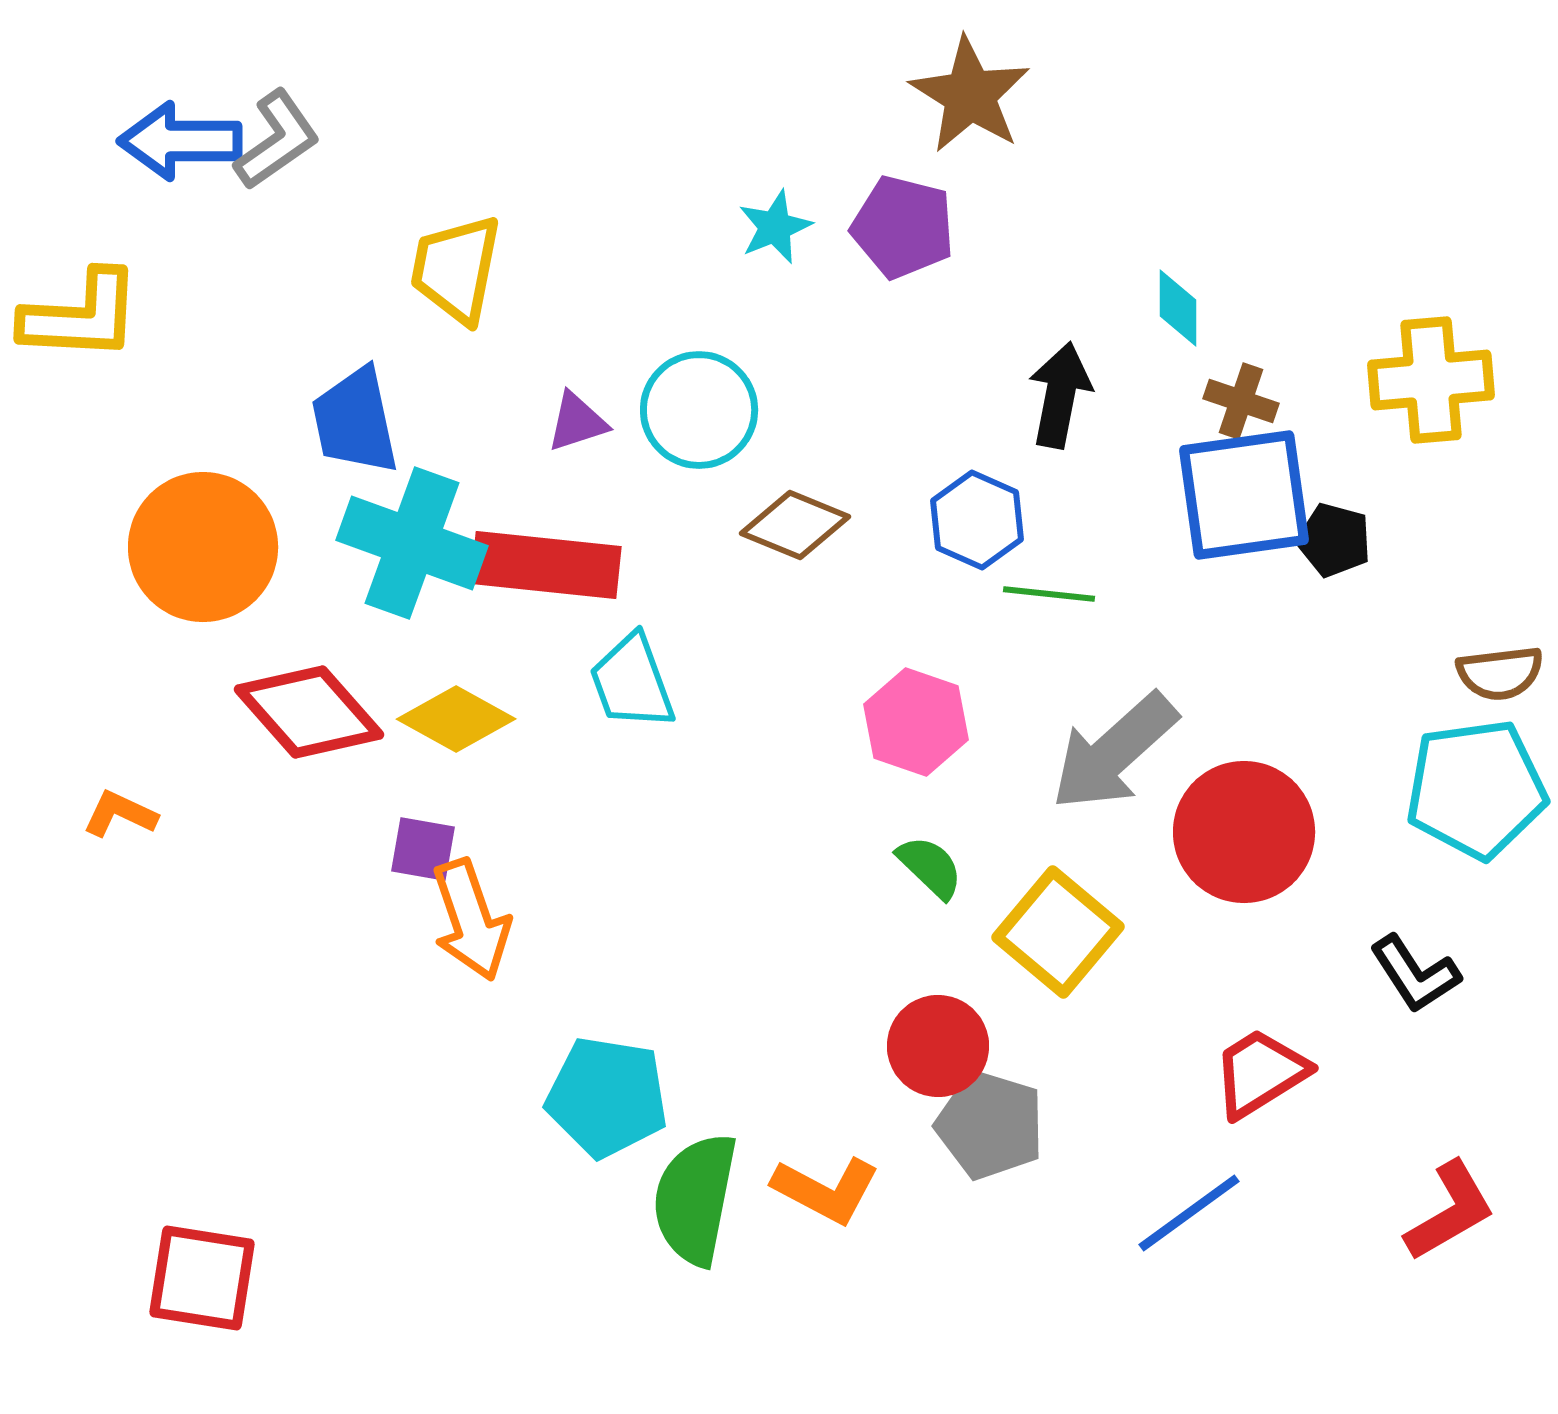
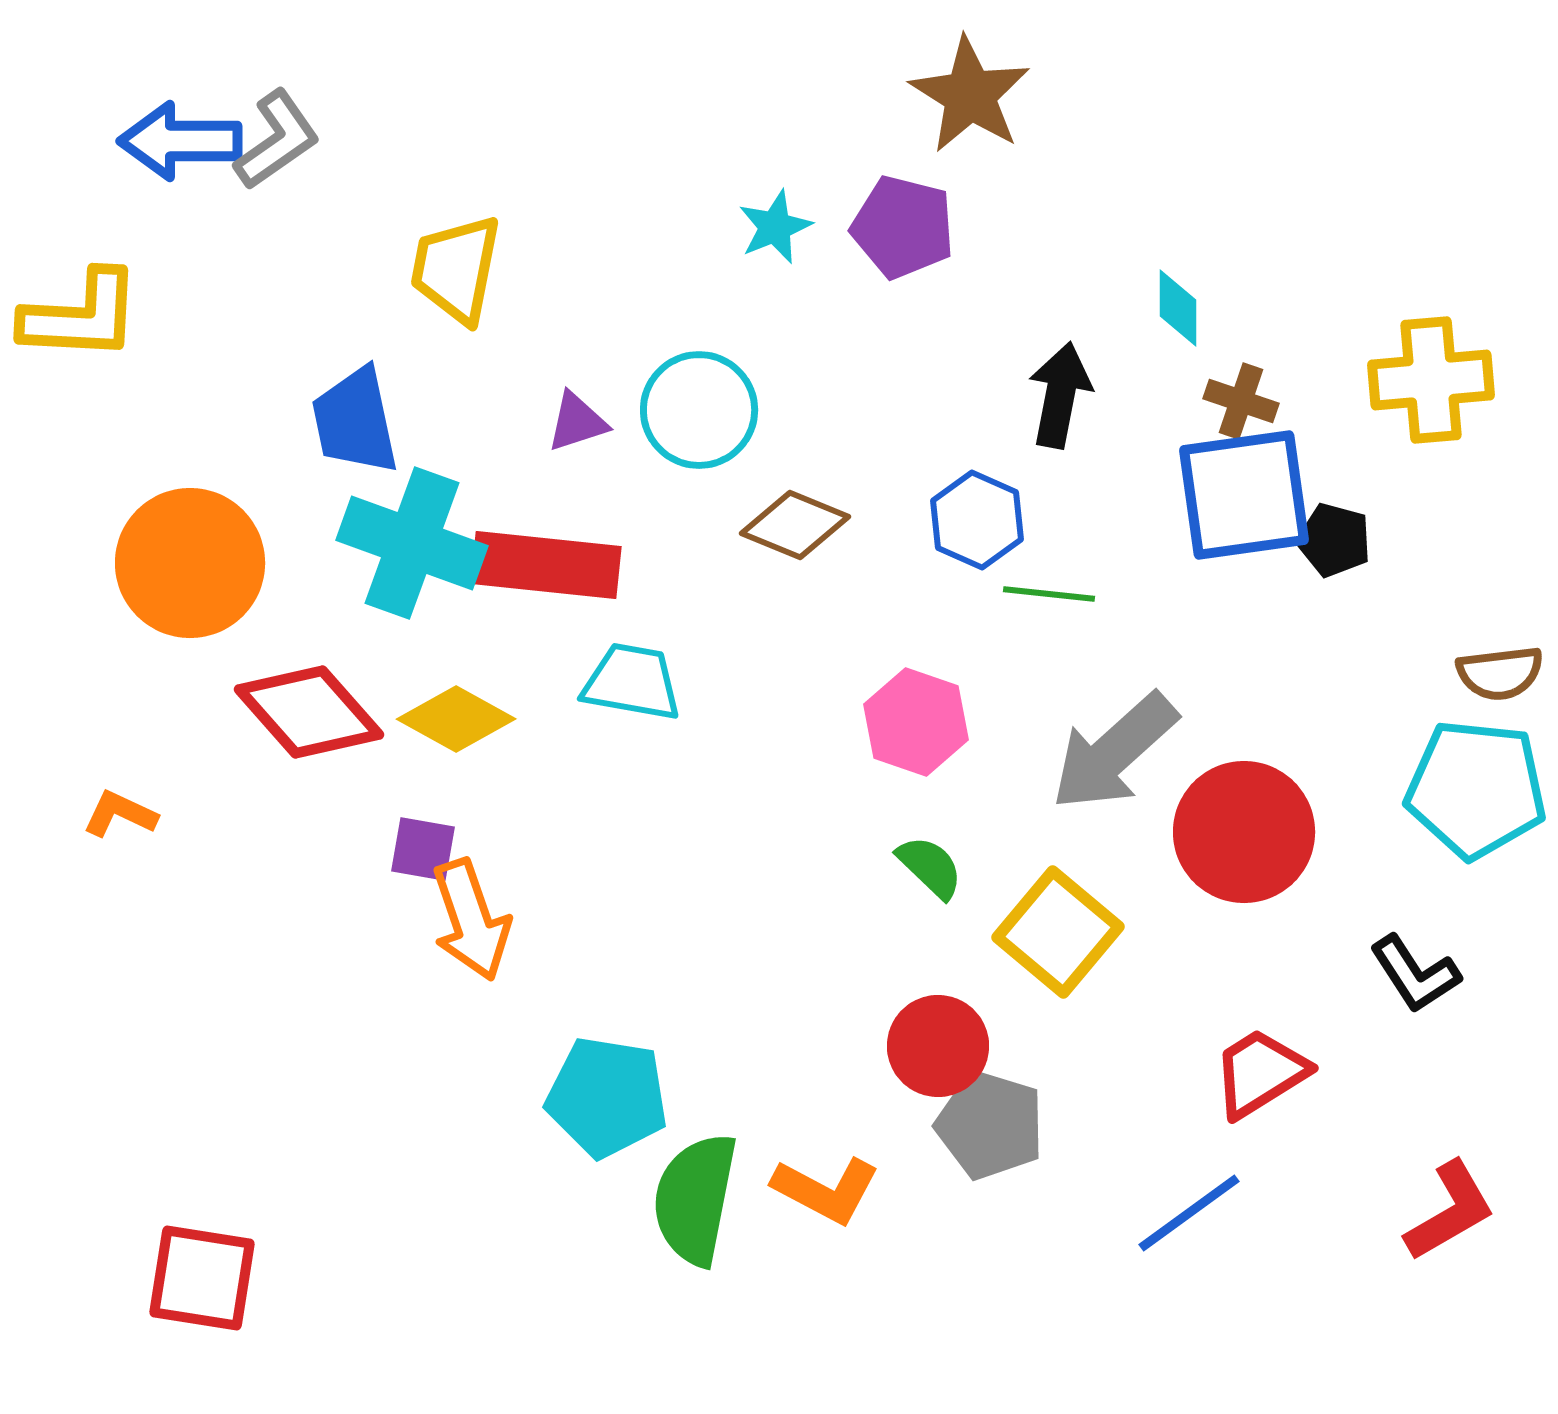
orange circle at (203, 547): moved 13 px left, 16 px down
cyan trapezoid at (632, 682): rotated 120 degrees clockwise
cyan pentagon at (1476, 789): rotated 14 degrees clockwise
